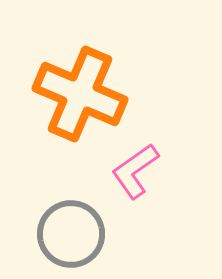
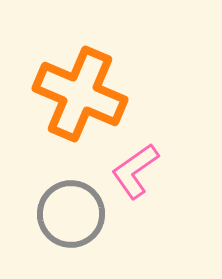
gray circle: moved 20 px up
